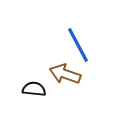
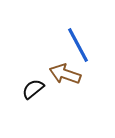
black semicircle: moved 1 px left; rotated 45 degrees counterclockwise
